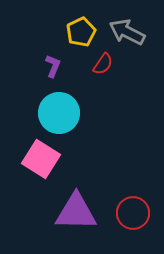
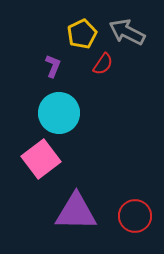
yellow pentagon: moved 1 px right, 2 px down
pink square: rotated 21 degrees clockwise
red circle: moved 2 px right, 3 px down
